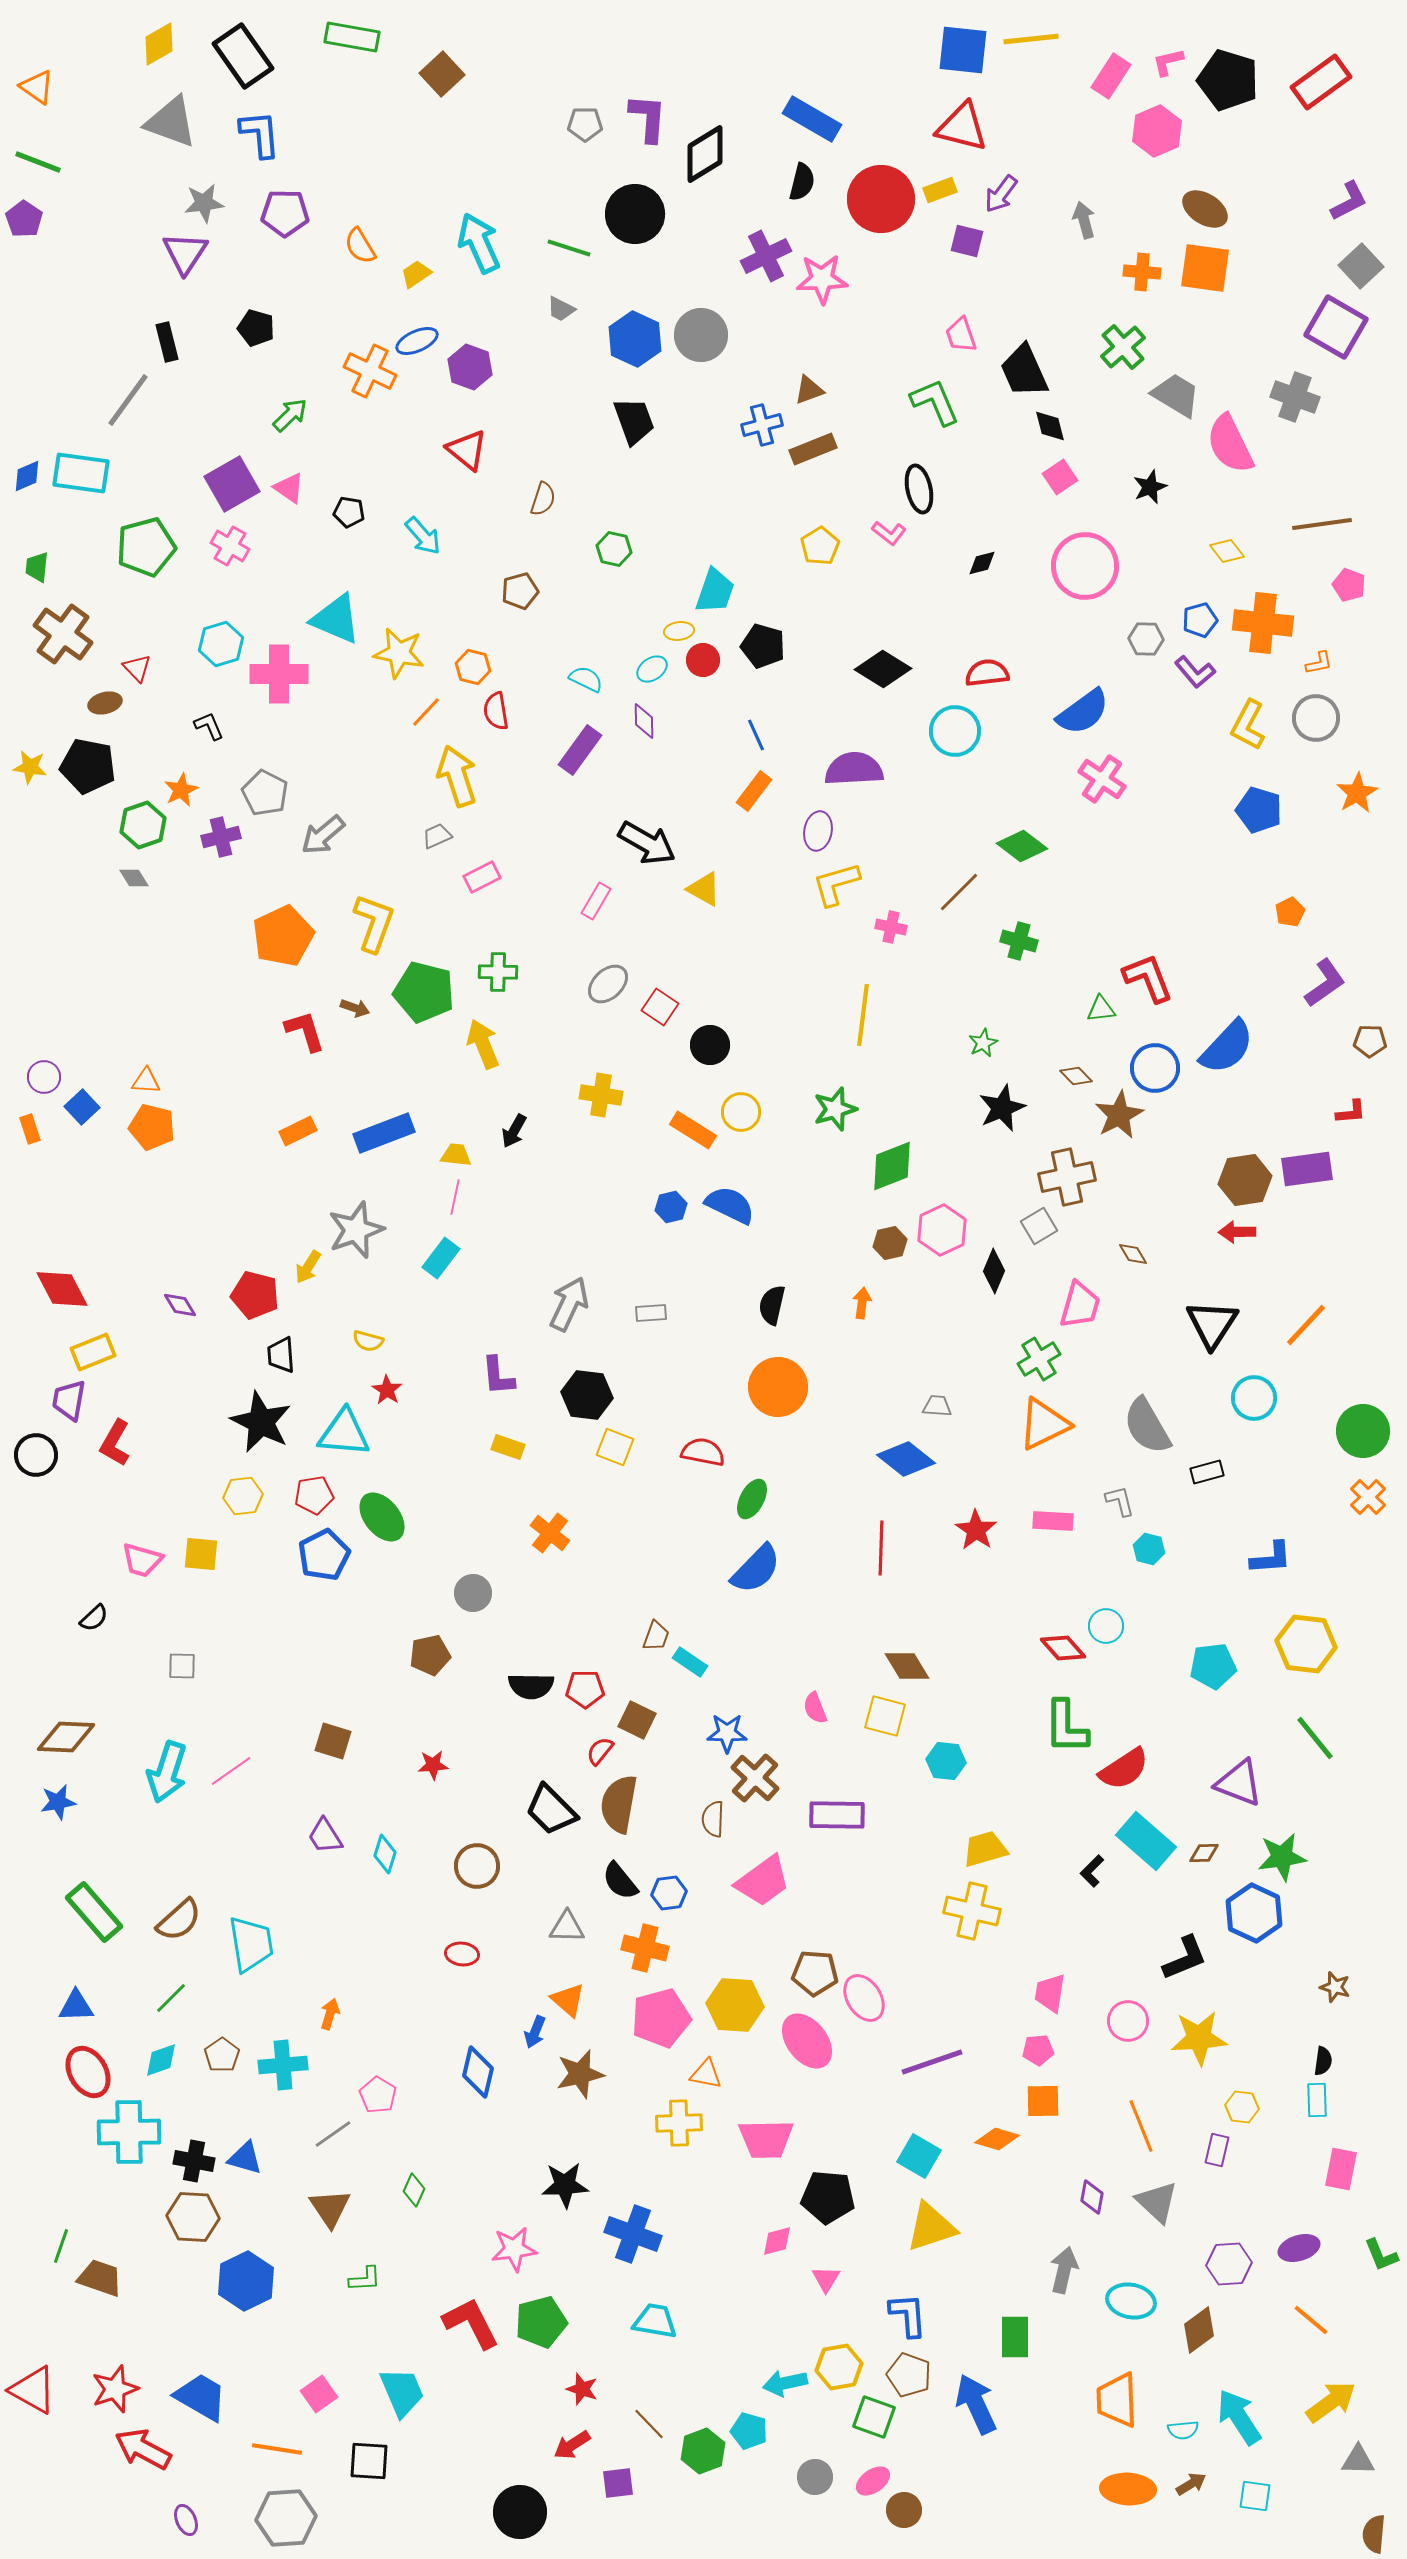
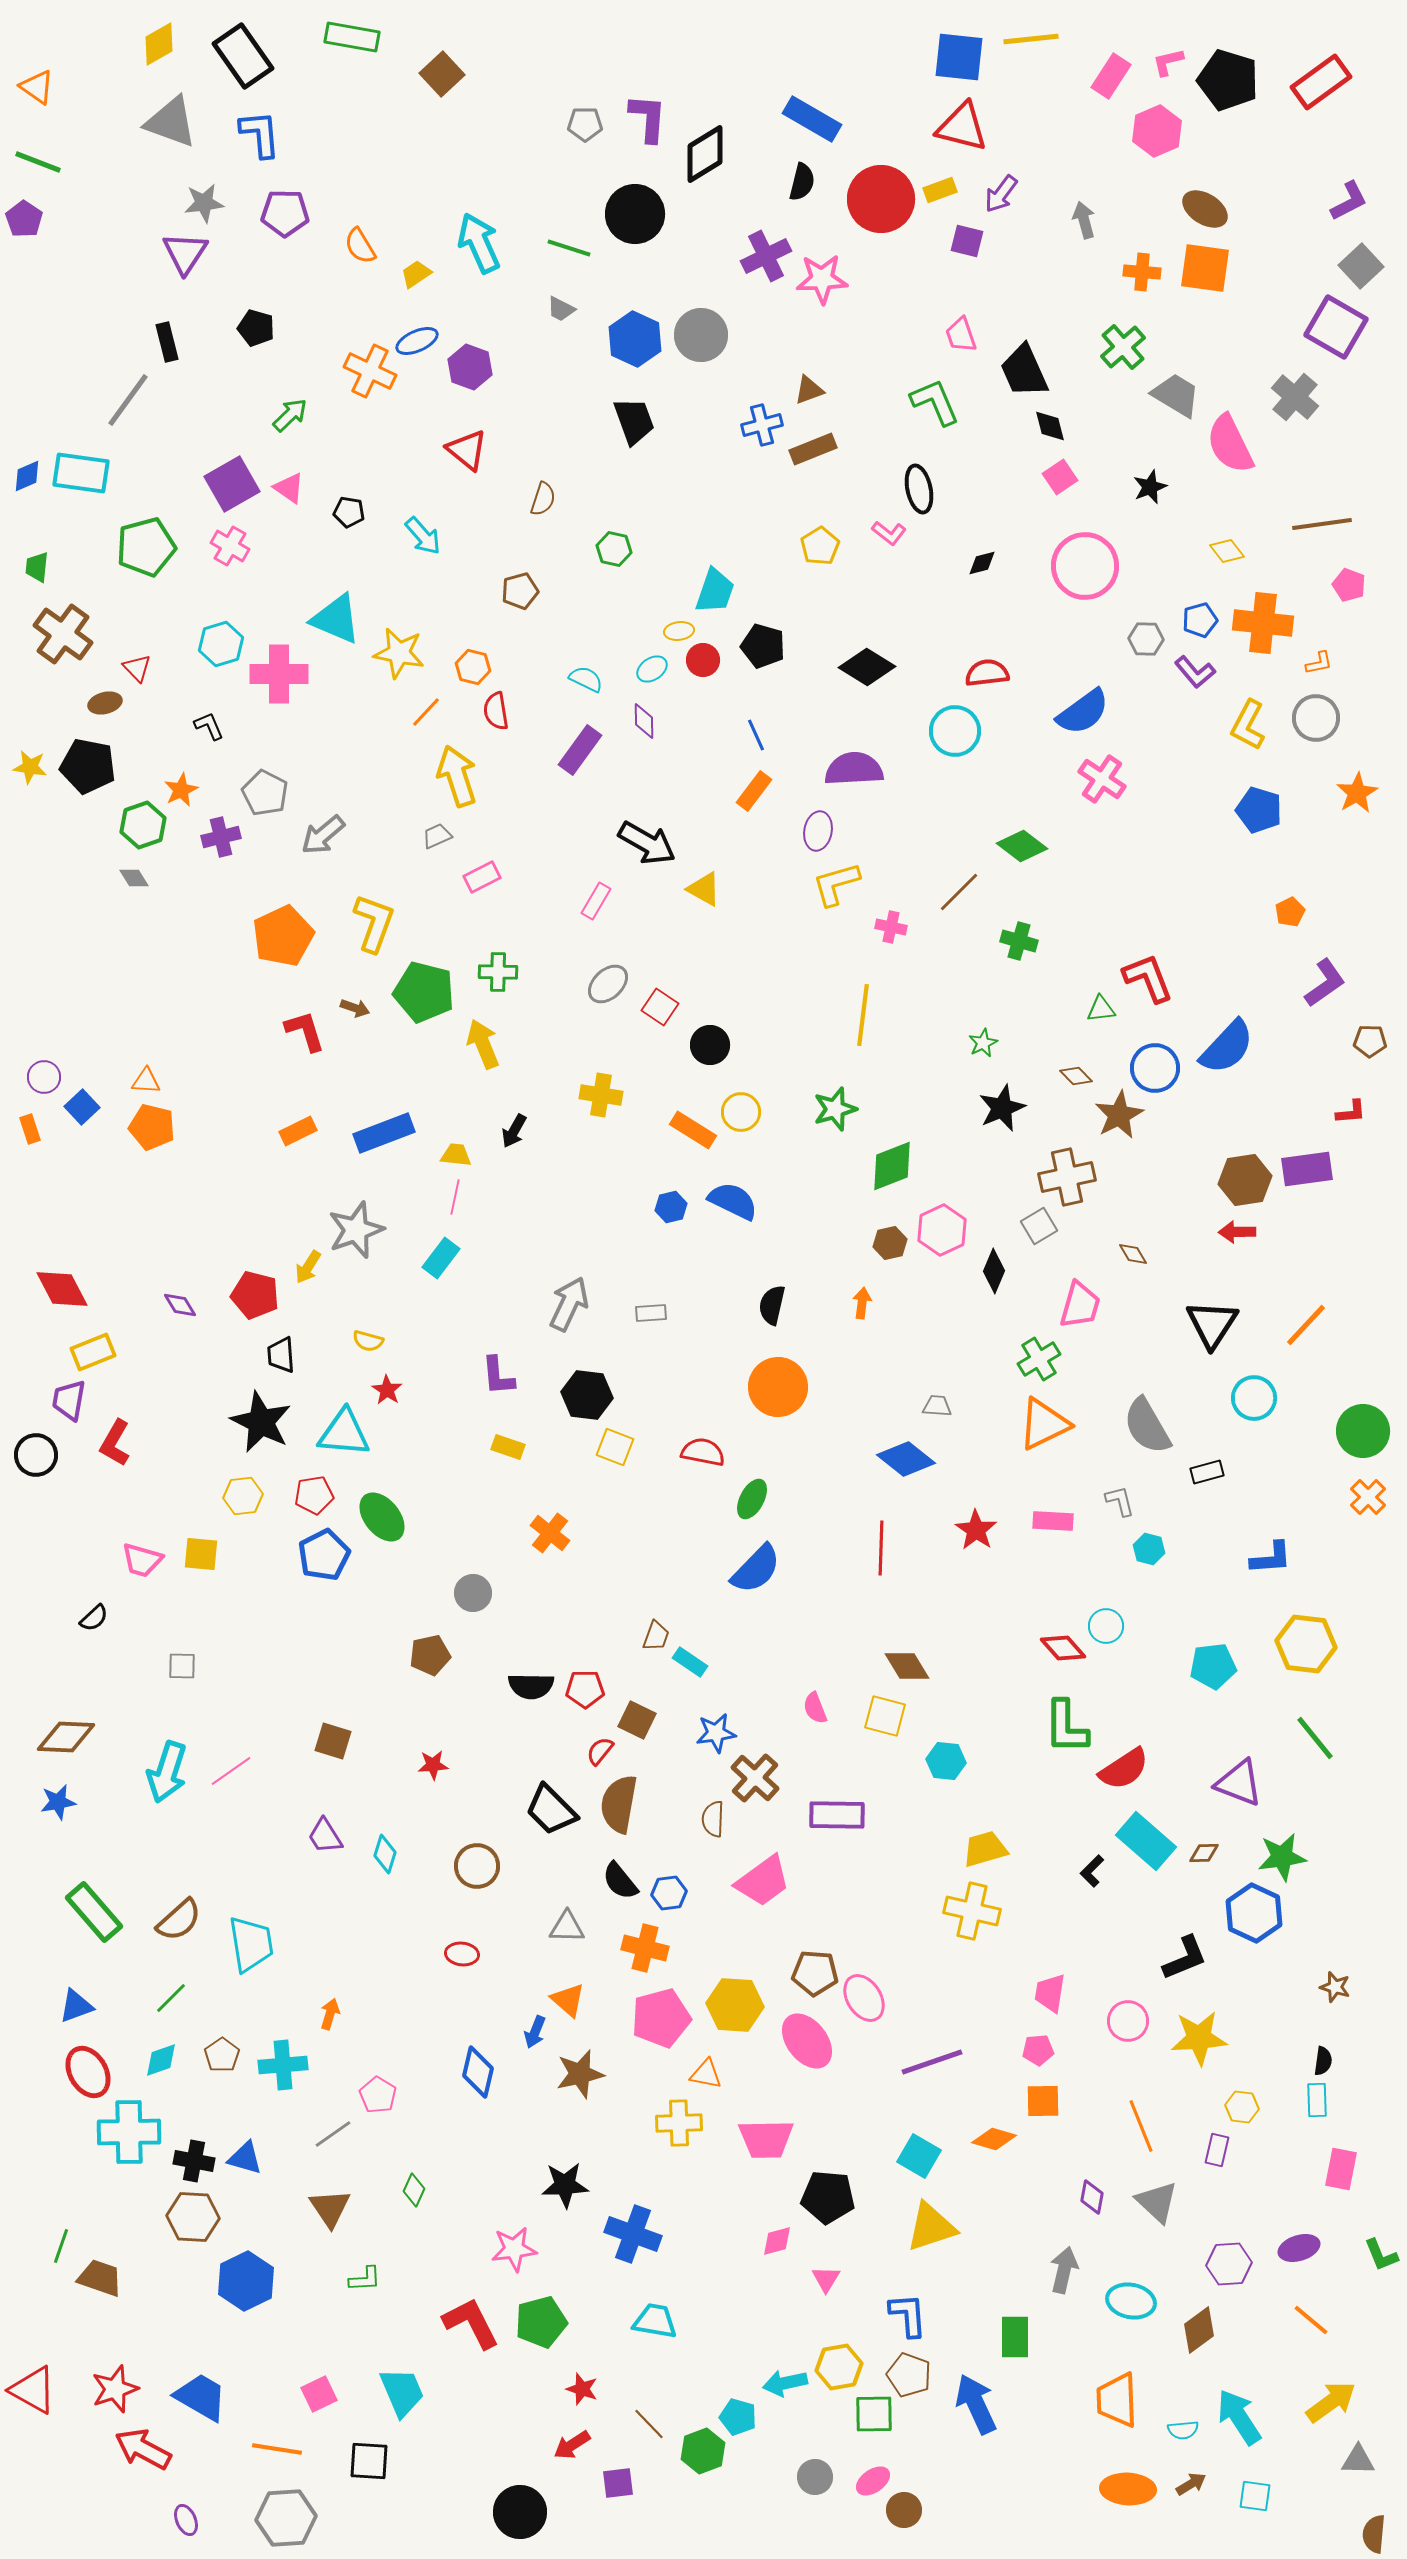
blue square at (963, 50): moved 4 px left, 7 px down
gray cross at (1295, 397): rotated 21 degrees clockwise
black diamond at (883, 669): moved 16 px left, 2 px up
blue semicircle at (730, 1205): moved 3 px right, 4 px up
blue star at (727, 1733): moved 11 px left; rotated 9 degrees counterclockwise
blue triangle at (76, 2006): rotated 18 degrees counterclockwise
orange diamond at (997, 2139): moved 3 px left
pink square at (319, 2394): rotated 9 degrees clockwise
green square at (874, 2417): moved 3 px up; rotated 21 degrees counterclockwise
cyan pentagon at (749, 2431): moved 11 px left, 14 px up
